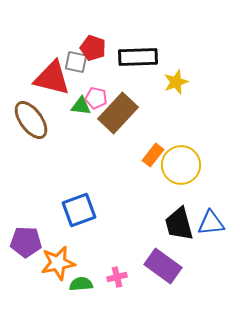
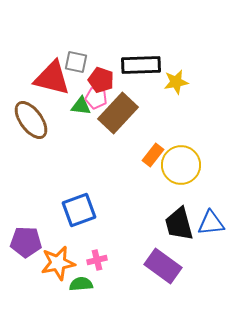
red pentagon: moved 8 px right, 32 px down
black rectangle: moved 3 px right, 8 px down
yellow star: rotated 10 degrees clockwise
pink cross: moved 20 px left, 17 px up
